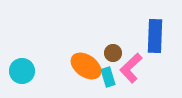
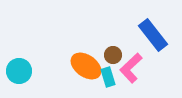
blue rectangle: moved 2 px left, 1 px up; rotated 40 degrees counterclockwise
brown circle: moved 2 px down
cyan circle: moved 3 px left
